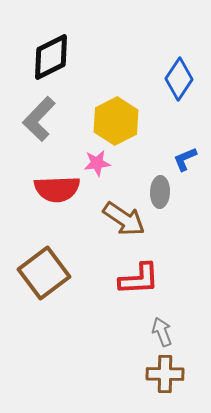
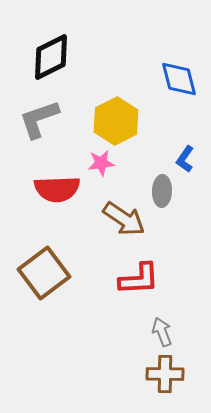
blue diamond: rotated 48 degrees counterclockwise
gray L-shape: rotated 27 degrees clockwise
blue L-shape: rotated 32 degrees counterclockwise
pink star: moved 4 px right
gray ellipse: moved 2 px right, 1 px up
